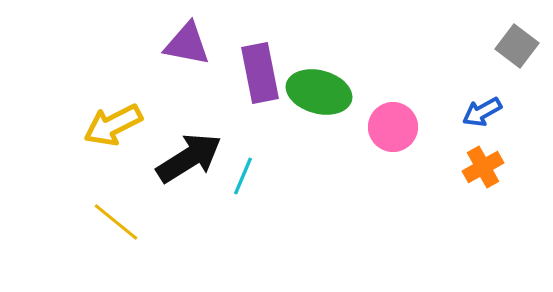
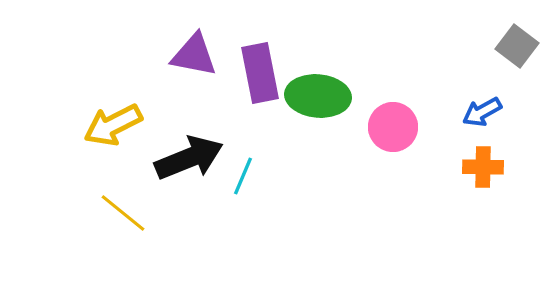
purple triangle: moved 7 px right, 11 px down
green ellipse: moved 1 px left, 4 px down; rotated 10 degrees counterclockwise
black arrow: rotated 10 degrees clockwise
orange cross: rotated 30 degrees clockwise
yellow line: moved 7 px right, 9 px up
